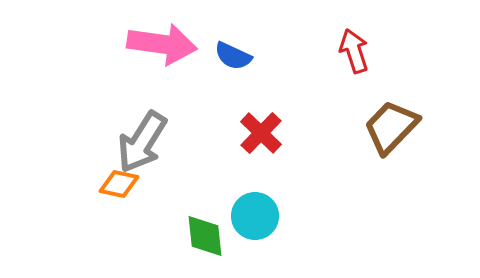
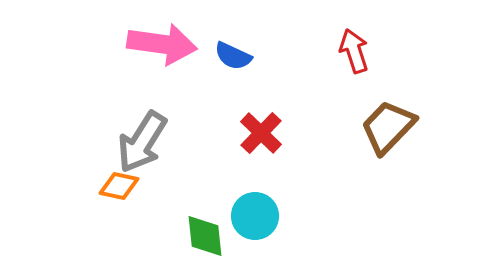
brown trapezoid: moved 3 px left
orange diamond: moved 2 px down
